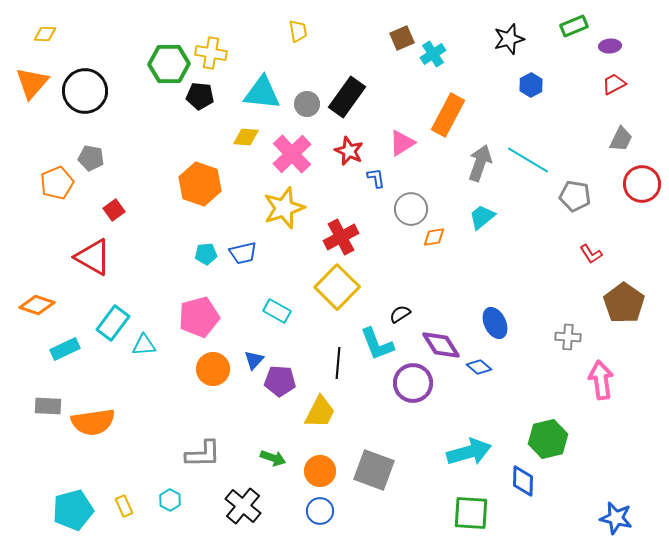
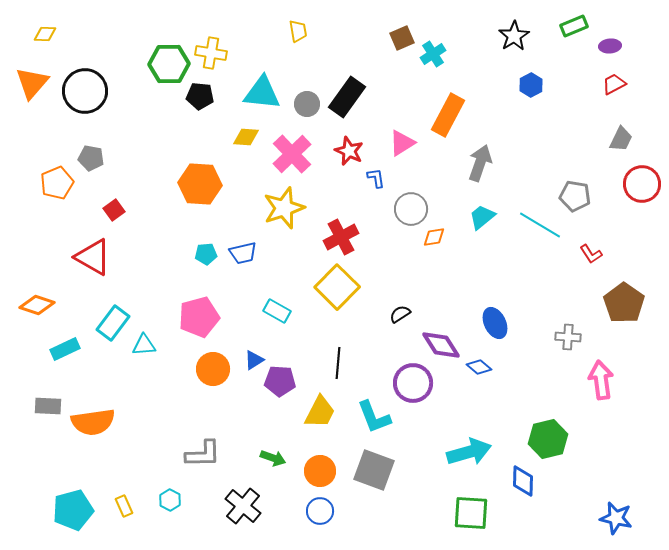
black star at (509, 39): moved 5 px right, 3 px up; rotated 16 degrees counterclockwise
cyan line at (528, 160): moved 12 px right, 65 px down
orange hexagon at (200, 184): rotated 15 degrees counterclockwise
cyan L-shape at (377, 344): moved 3 px left, 73 px down
blue triangle at (254, 360): rotated 15 degrees clockwise
